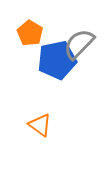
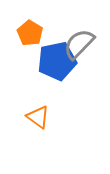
blue pentagon: moved 1 px down
orange triangle: moved 2 px left, 8 px up
